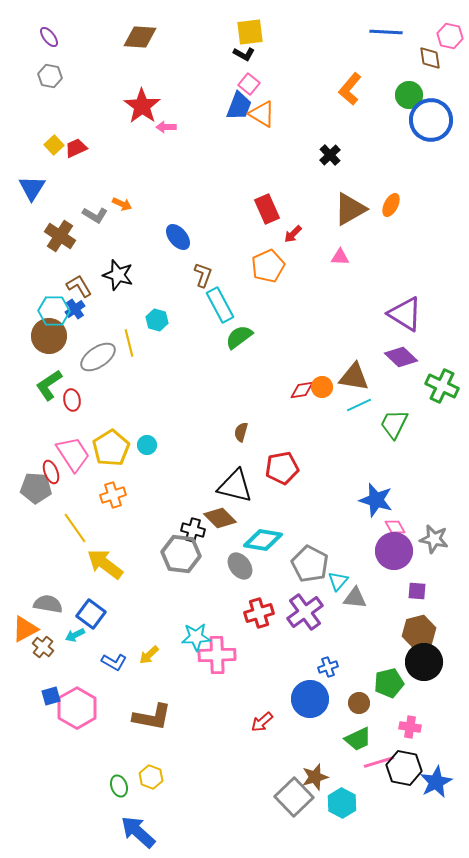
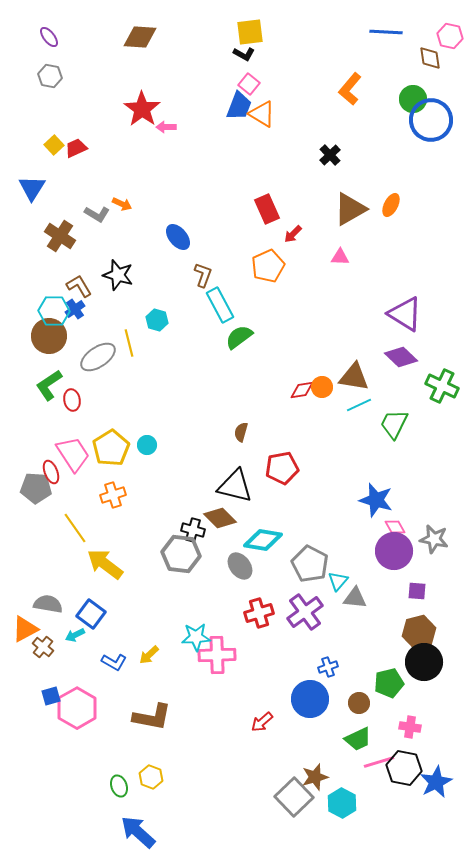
green circle at (409, 95): moved 4 px right, 4 px down
red star at (142, 106): moved 3 px down
gray L-shape at (95, 215): moved 2 px right, 1 px up
